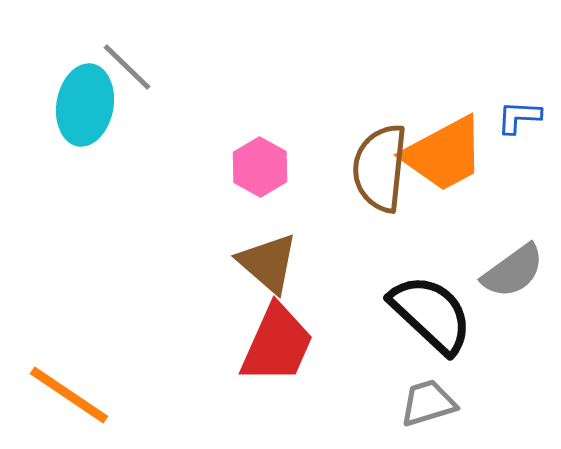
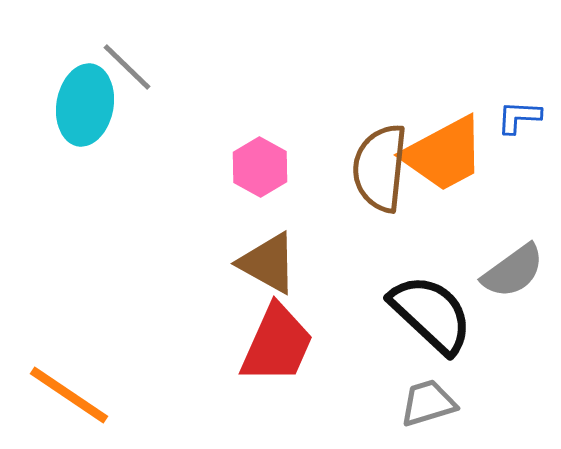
brown triangle: rotated 12 degrees counterclockwise
